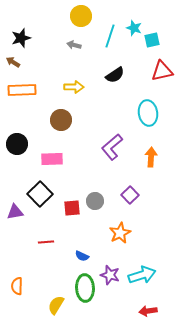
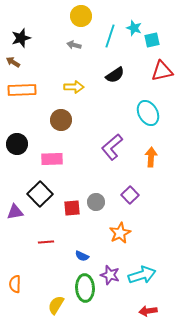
cyan ellipse: rotated 20 degrees counterclockwise
gray circle: moved 1 px right, 1 px down
orange semicircle: moved 2 px left, 2 px up
